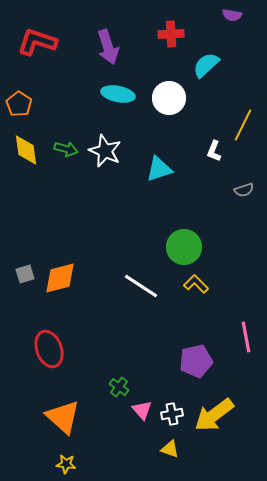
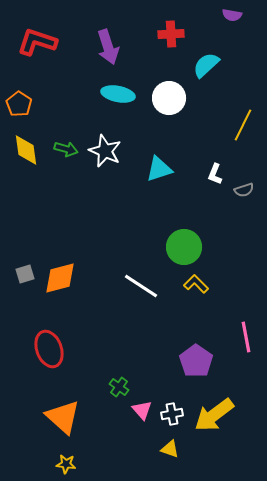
white L-shape: moved 1 px right, 23 px down
purple pentagon: rotated 24 degrees counterclockwise
